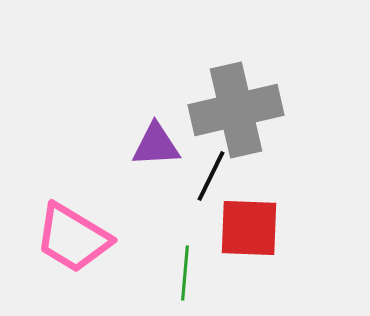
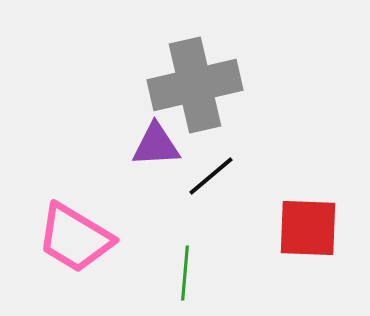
gray cross: moved 41 px left, 25 px up
black line: rotated 24 degrees clockwise
red square: moved 59 px right
pink trapezoid: moved 2 px right
